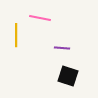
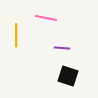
pink line: moved 6 px right
